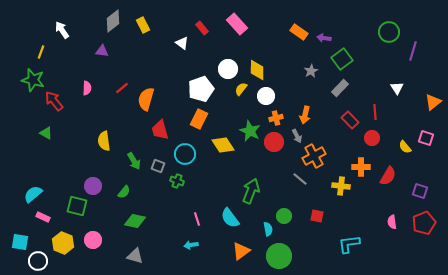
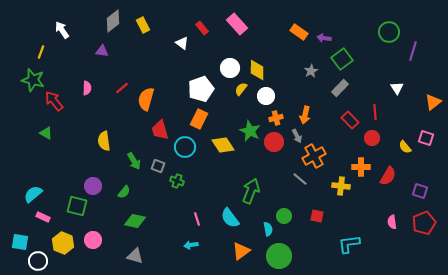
white circle at (228, 69): moved 2 px right, 1 px up
cyan circle at (185, 154): moved 7 px up
